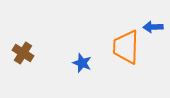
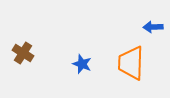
orange trapezoid: moved 5 px right, 16 px down
blue star: moved 1 px down
